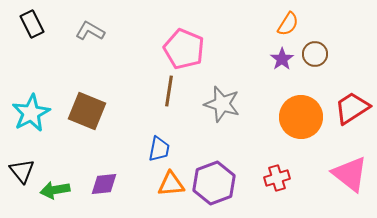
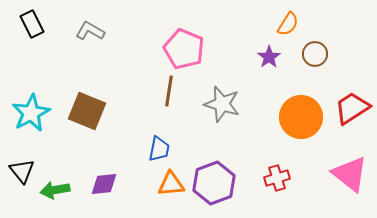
purple star: moved 13 px left, 2 px up
